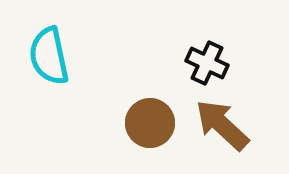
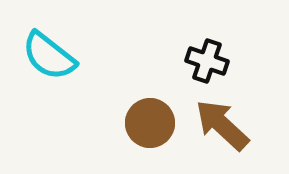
cyan semicircle: rotated 40 degrees counterclockwise
black cross: moved 2 px up; rotated 6 degrees counterclockwise
